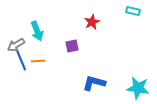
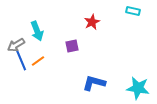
orange line: rotated 32 degrees counterclockwise
